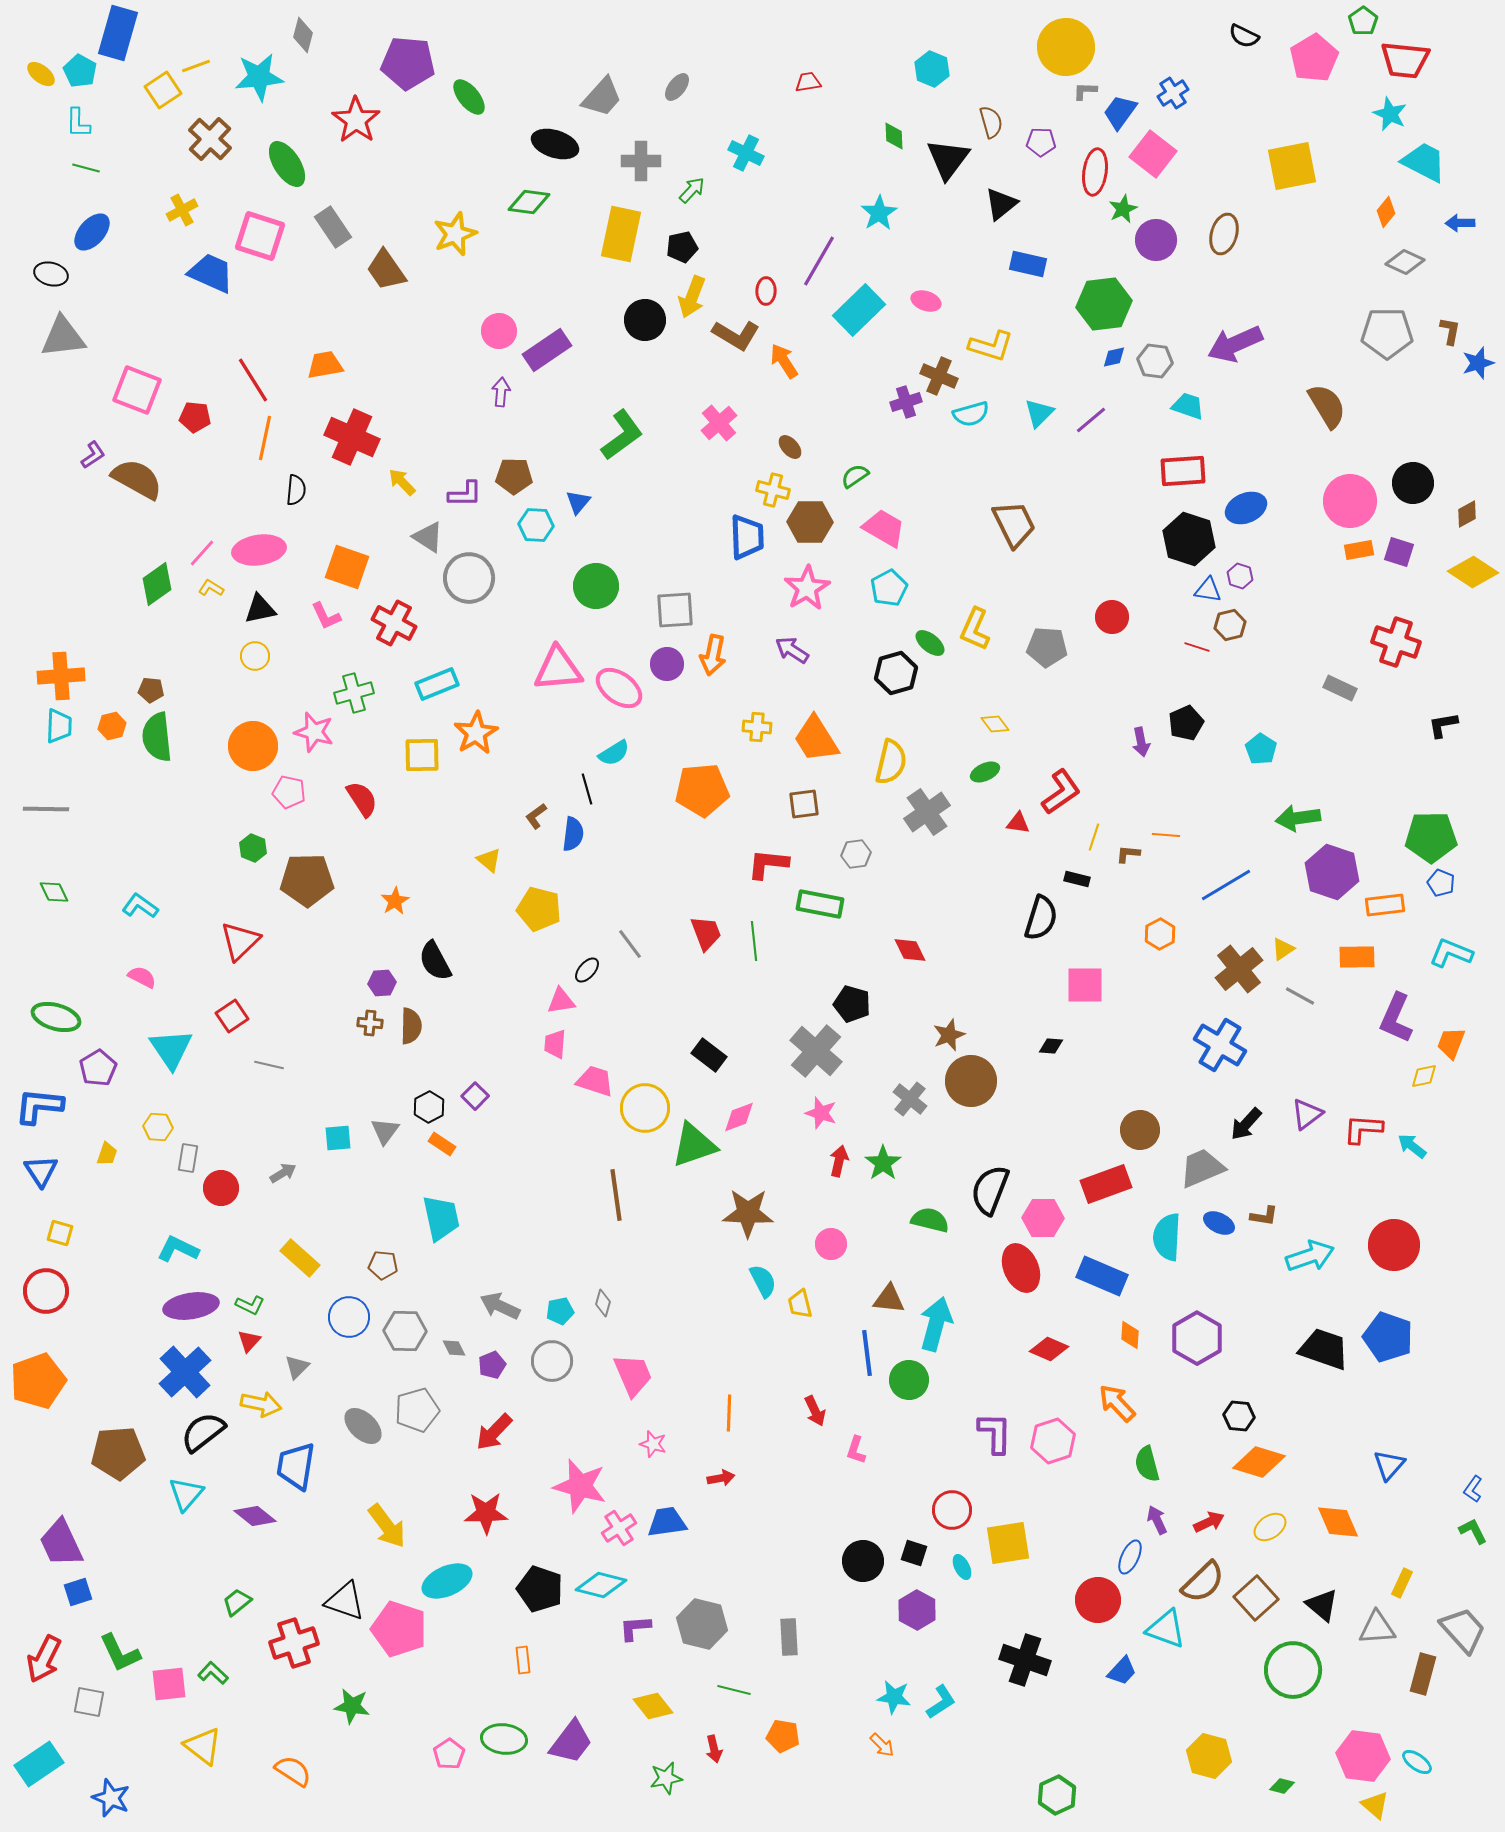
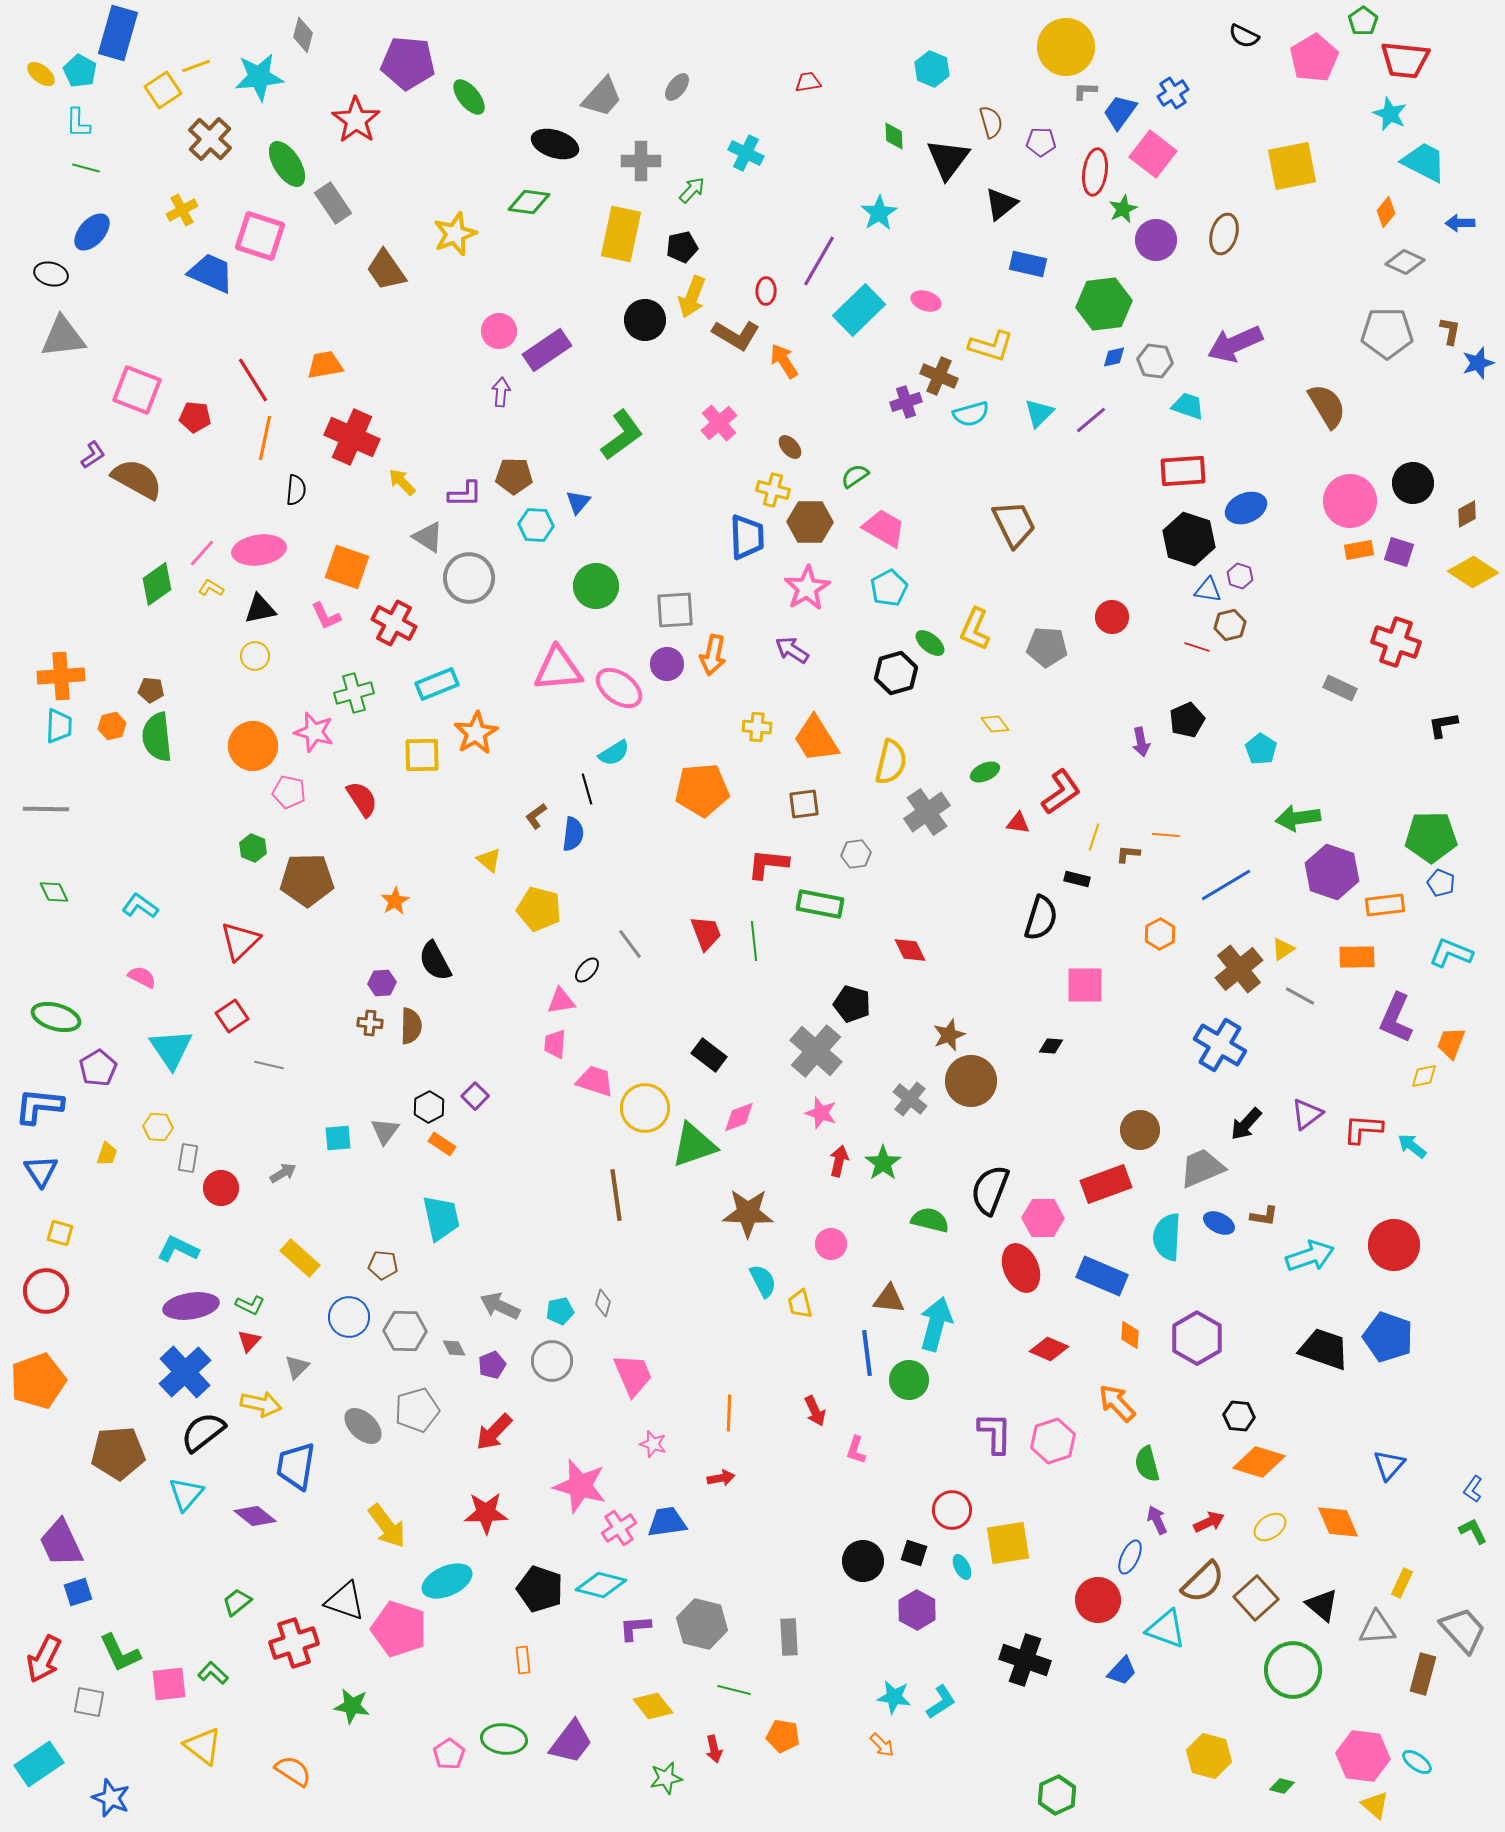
gray rectangle at (333, 227): moved 24 px up
black pentagon at (1186, 723): moved 1 px right, 3 px up
